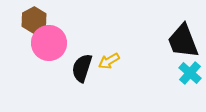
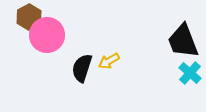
brown hexagon: moved 5 px left, 3 px up
pink circle: moved 2 px left, 8 px up
